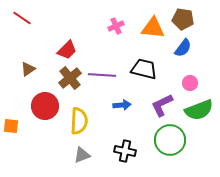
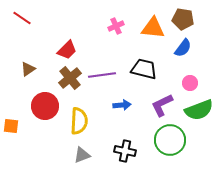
purple line: rotated 12 degrees counterclockwise
